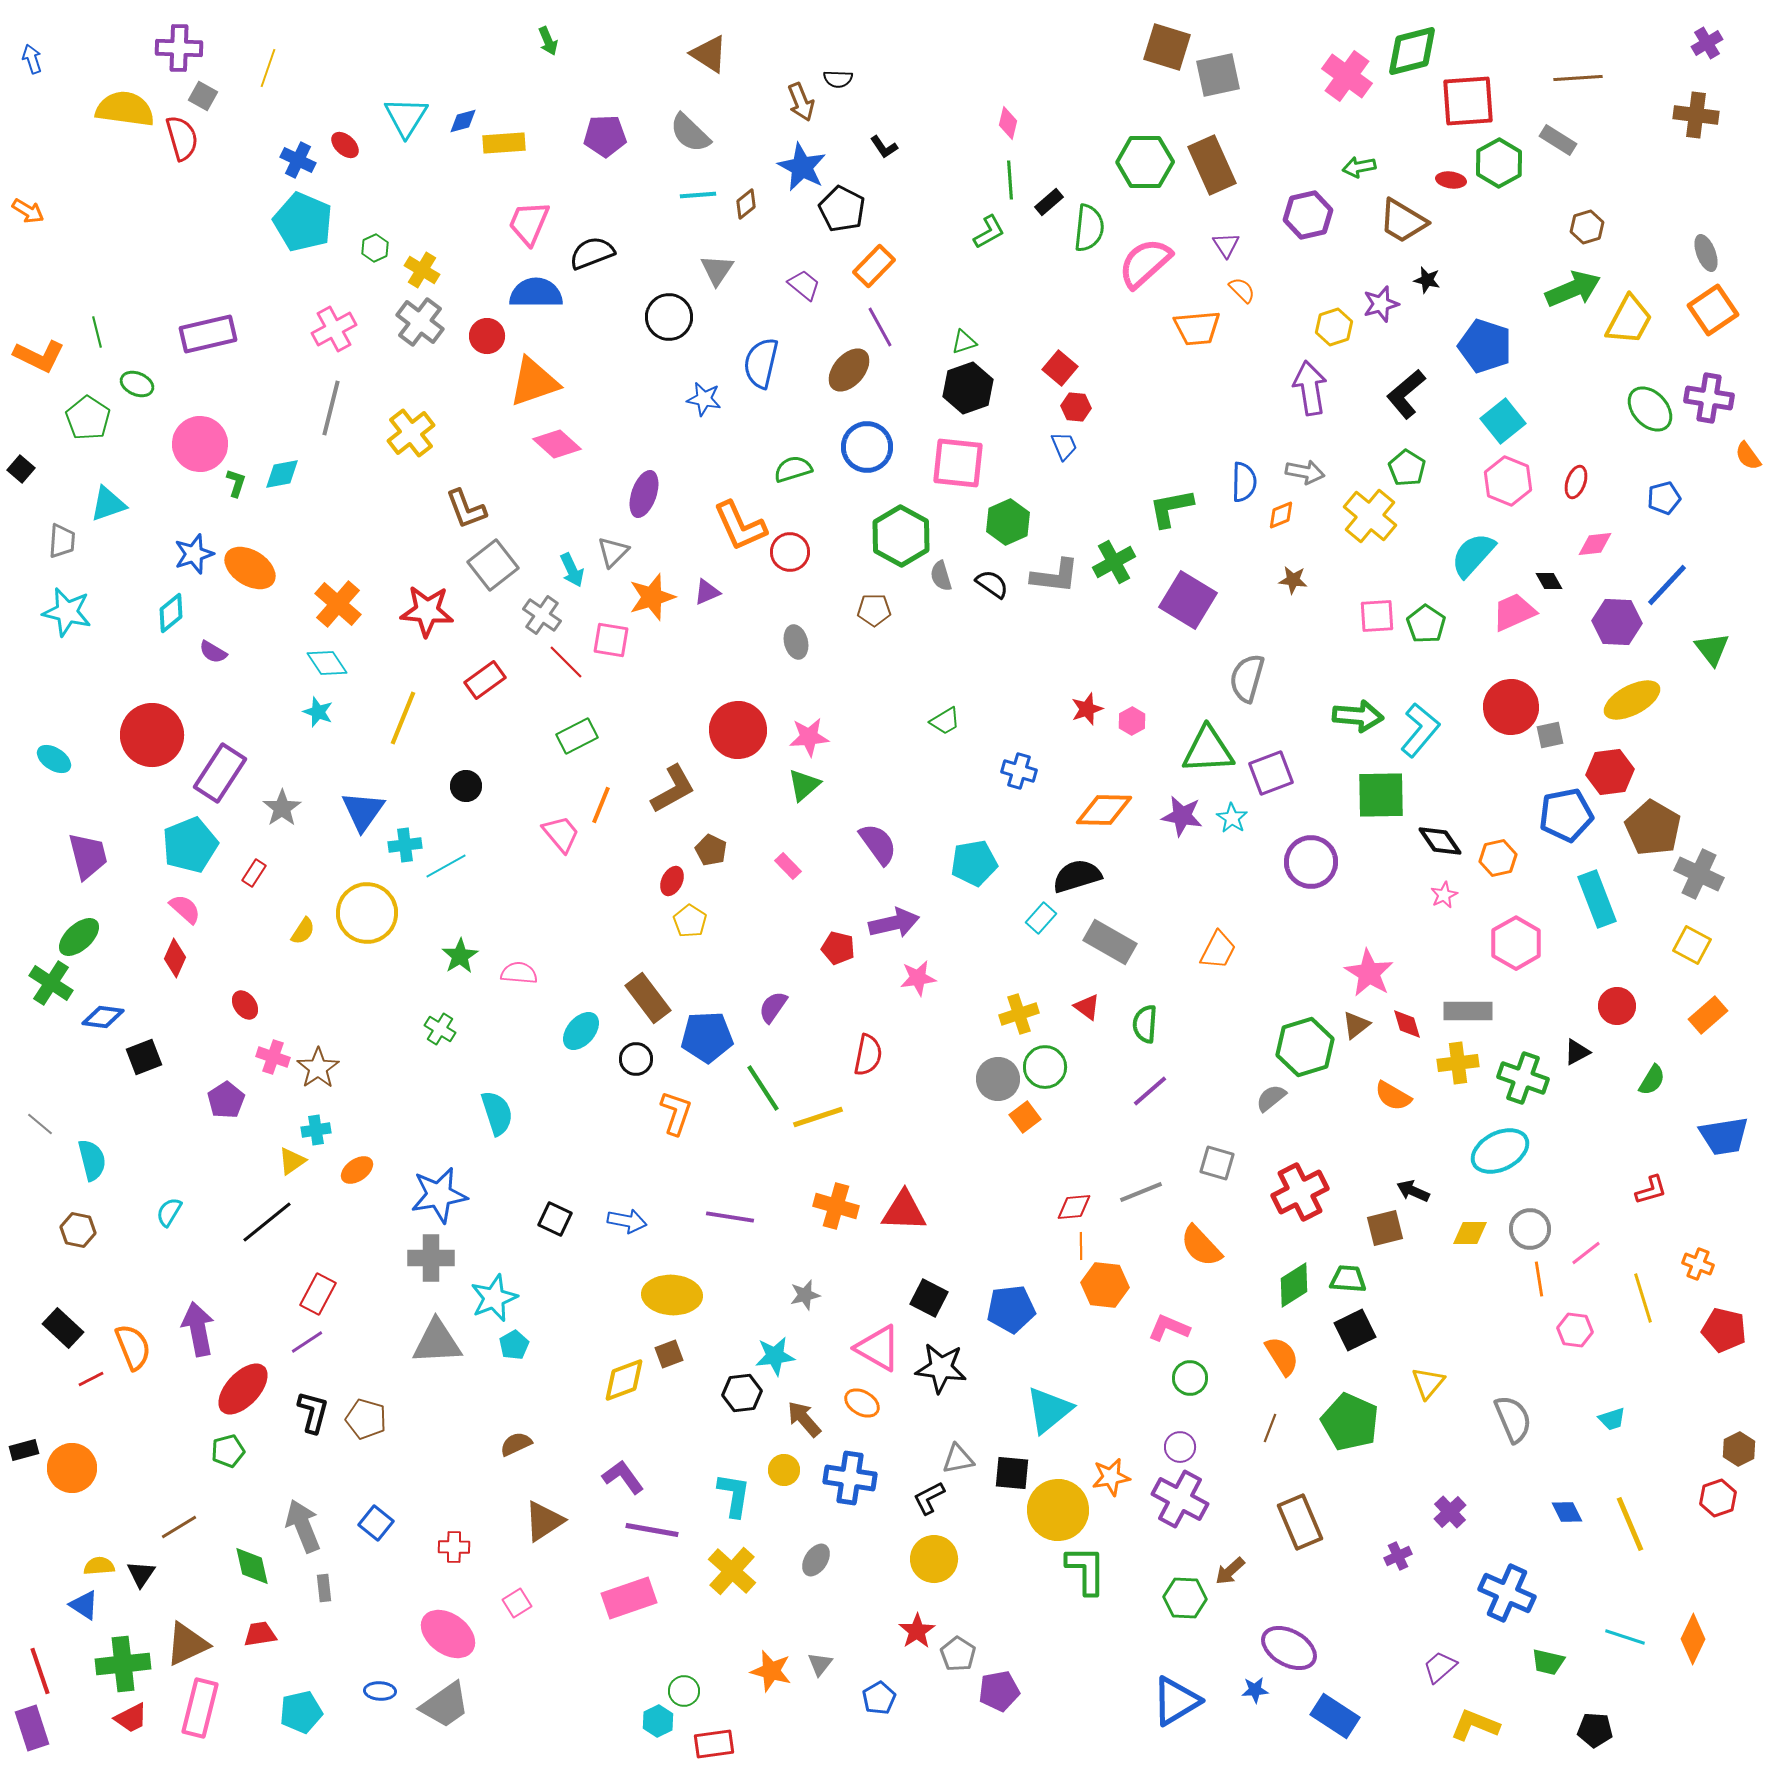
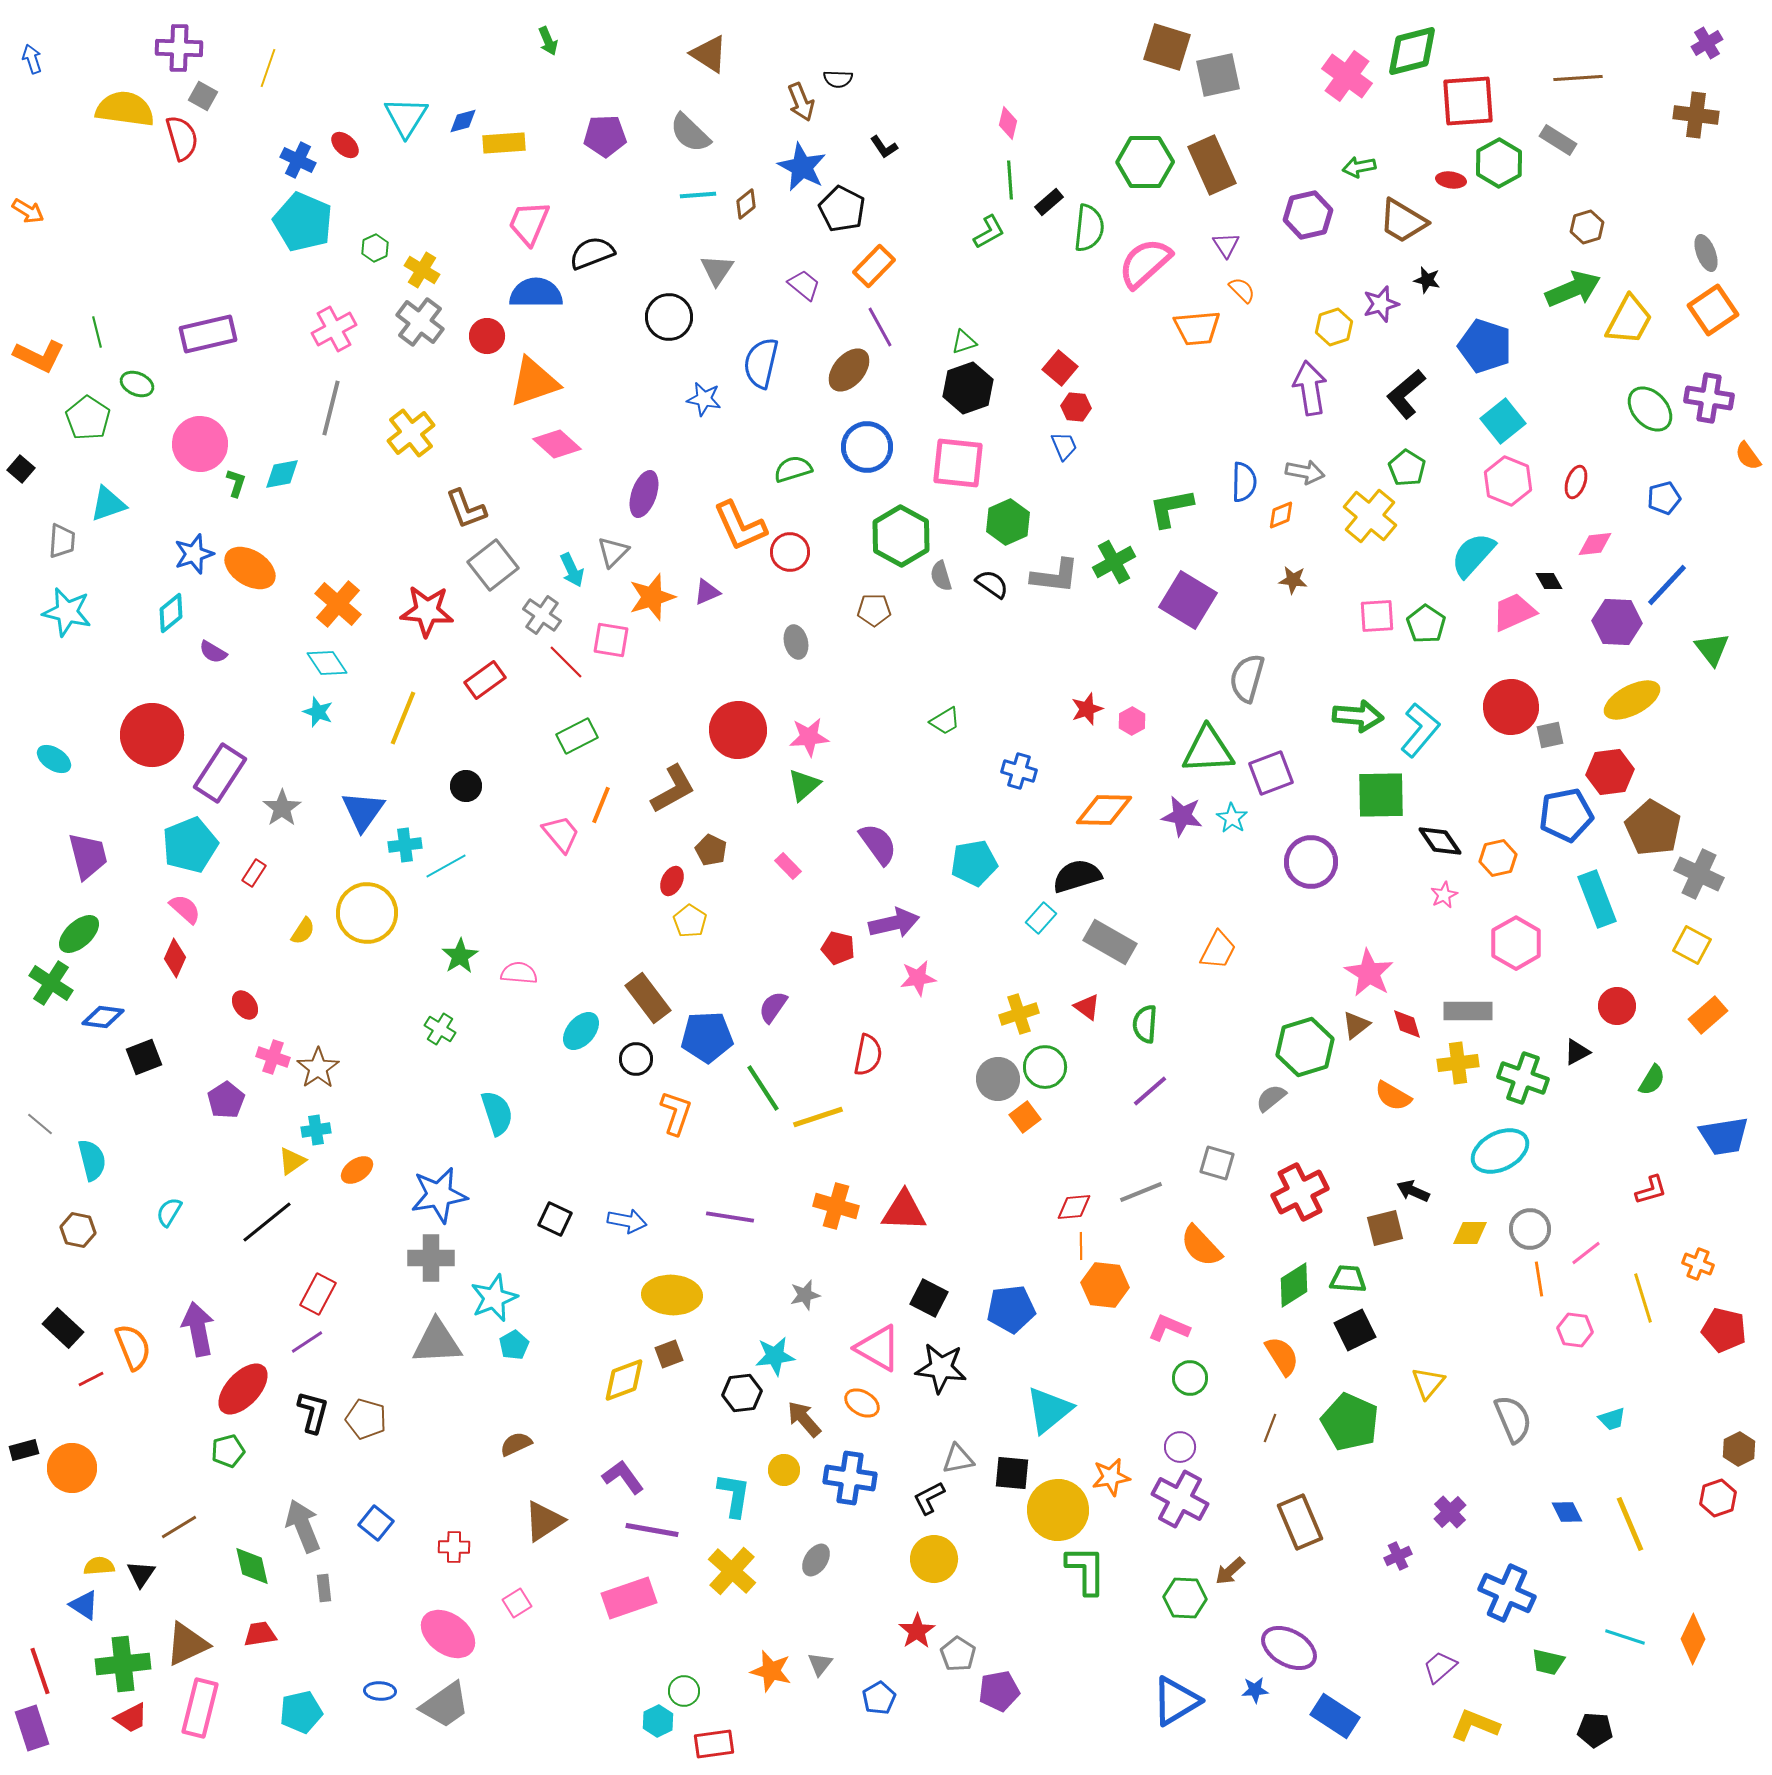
green ellipse at (79, 937): moved 3 px up
